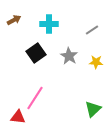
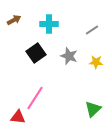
gray star: rotated 12 degrees counterclockwise
